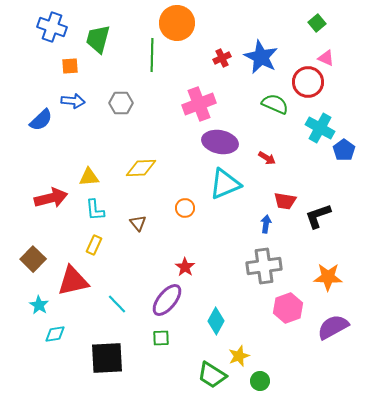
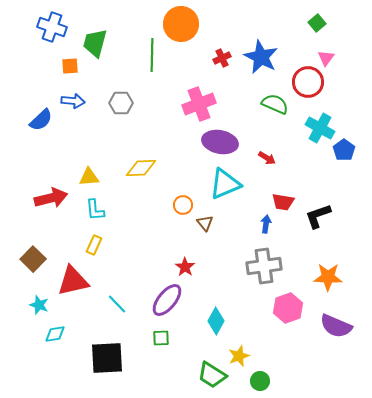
orange circle at (177, 23): moved 4 px right, 1 px down
green trapezoid at (98, 39): moved 3 px left, 4 px down
pink triangle at (326, 58): rotated 42 degrees clockwise
red trapezoid at (285, 201): moved 2 px left, 1 px down
orange circle at (185, 208): moved 2 px left, 3 px up
brown triangle at (138, 223): moved 67 px right
cyan star at (39, 305): rotated 12 degrees counterclockwise
purple semicircle at (333, 327): moved 3 px right, 1 px up; rotated 128 degrees counterclockwise
